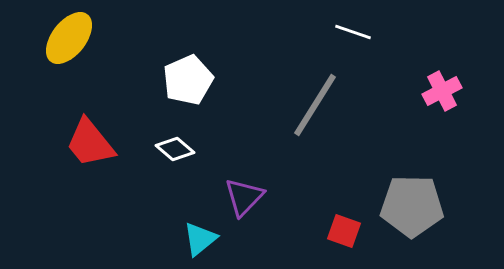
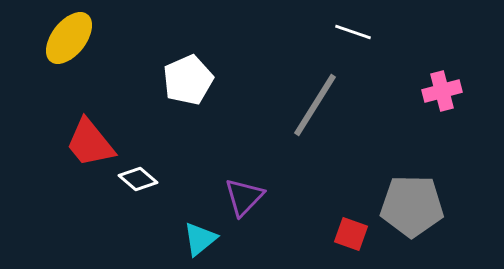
pink cross: rotated 12 degrees clockwise
white diamond: moved 37 px left, 30 px down
red square: moved 7 px right, 3 px down
